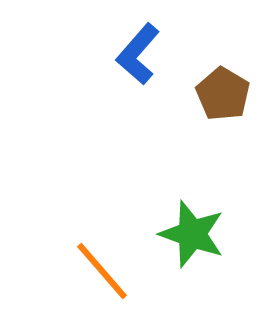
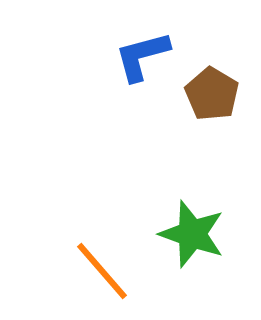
blue L-shape: moved 4 px right, 2 px down; rotated 34 degrees clockwise
brown pentagon: moved 11 px left
